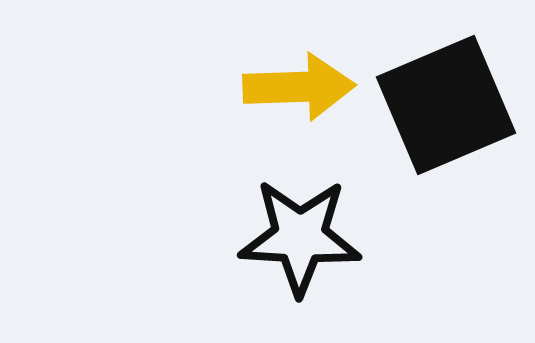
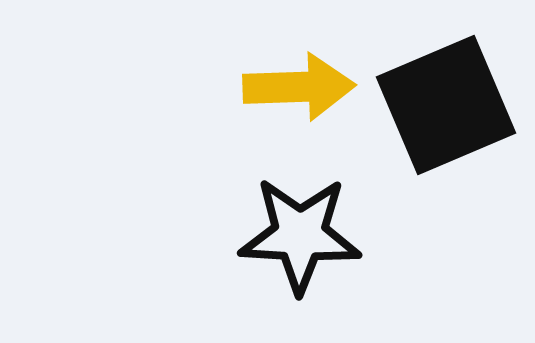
black star: moved 2 px up
